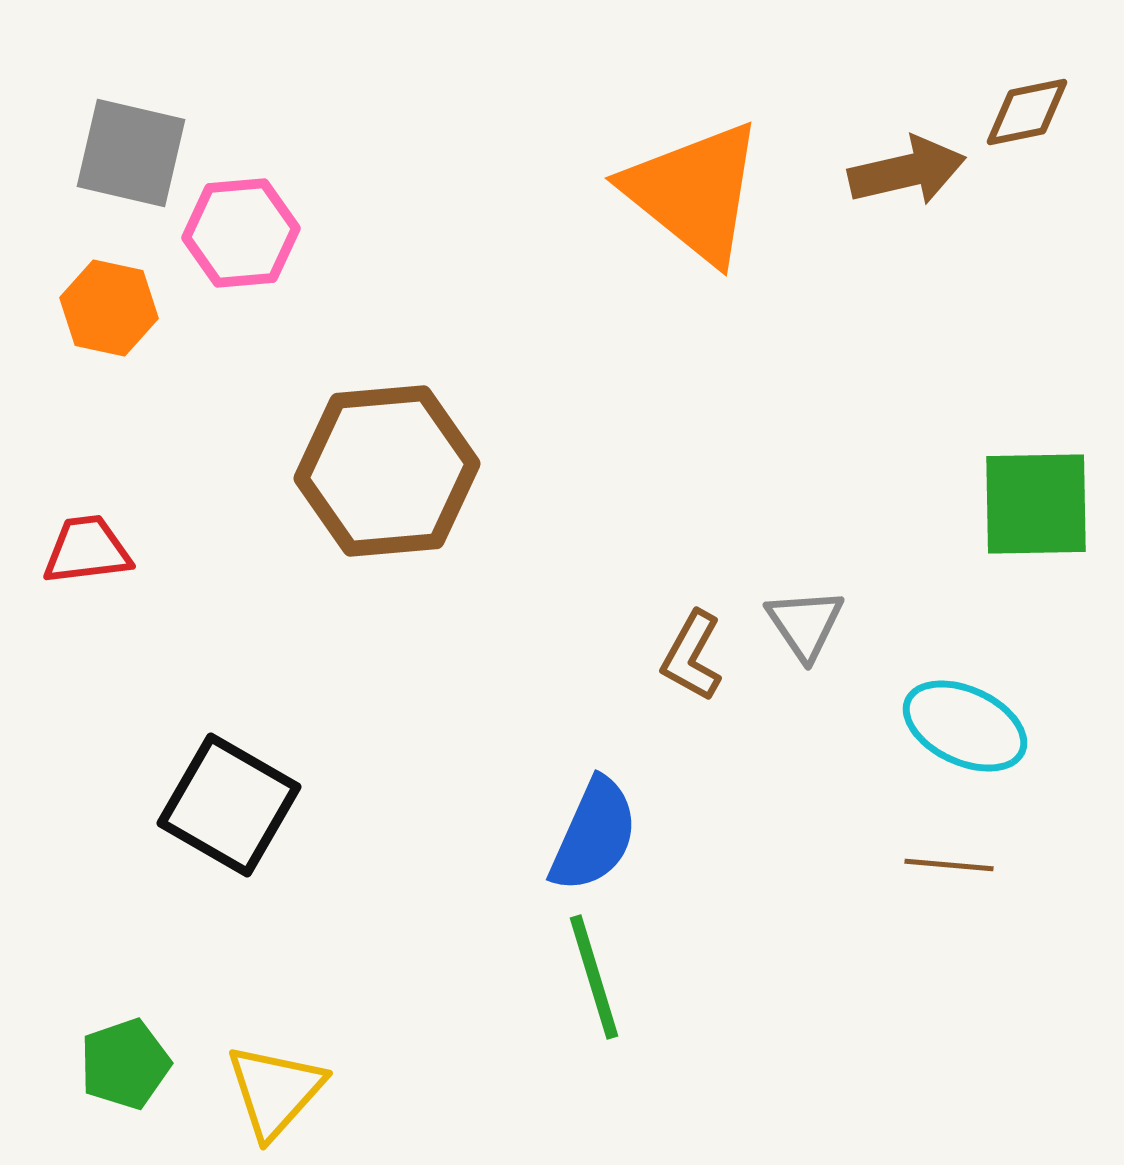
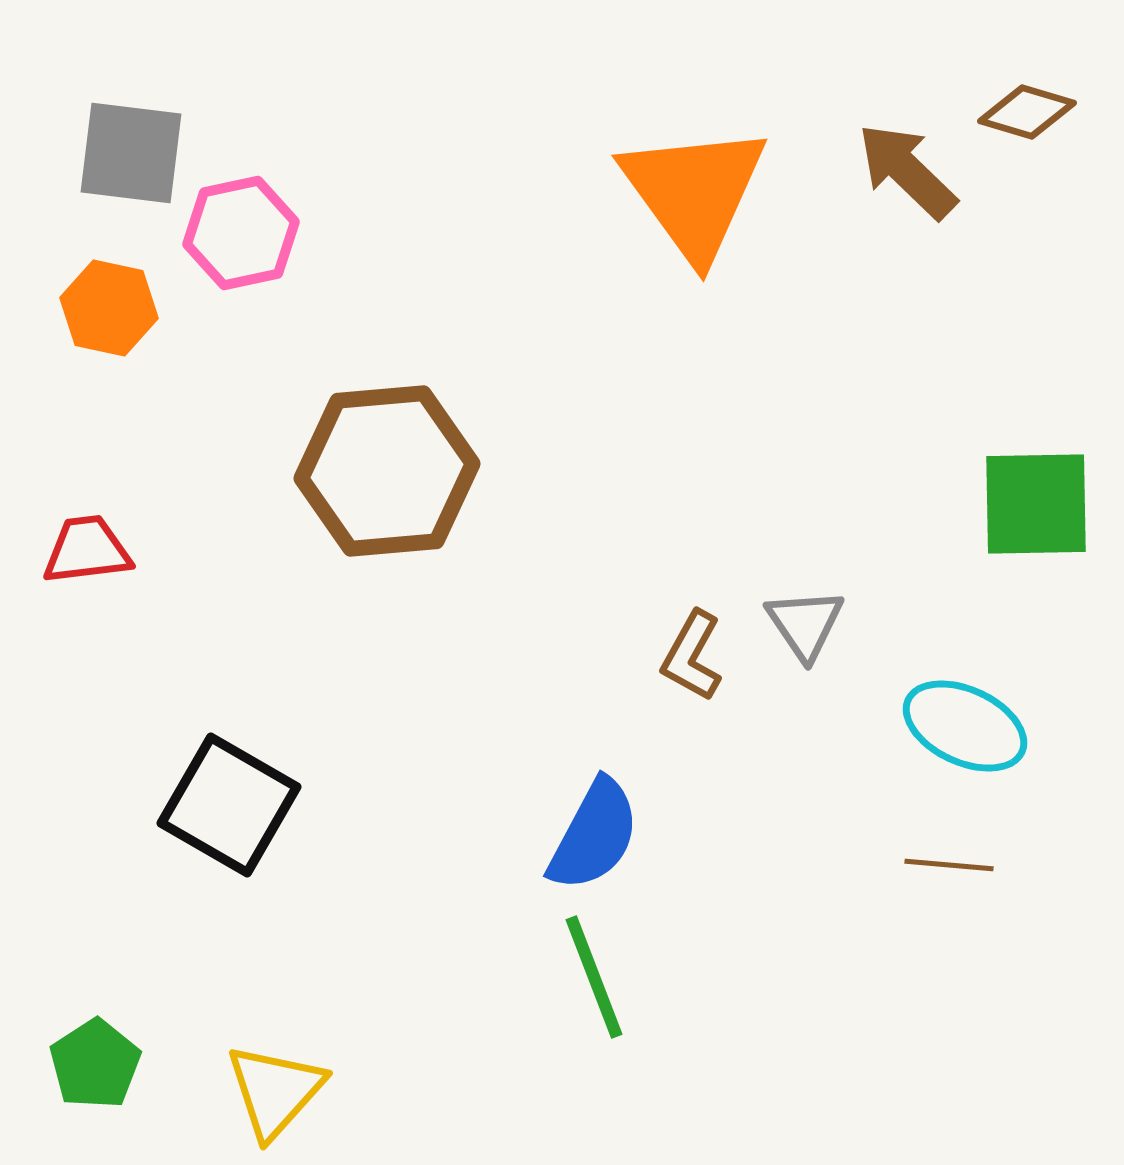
brown diamond: rotated 28 degrees clockwise
gray square: rotated 6 degrees counterclockwise
brown arrow: rotated 123 degrees counterclockwise
orange triangle: rotated 15 degrees clockwise
pink hexagon: rotated 7 degrees counterclockwise
blue semicircle: rotated 4 degrees clockwise
green line: rotated 4 degrees counterclockwise
green pentagon: moved 30 px left; rotated 14 degrees counterclockwise
